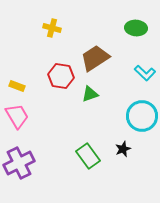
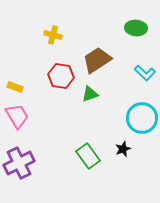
yellow cross: moved 1 px right, 7 px down
brown trapezoid: moved 2 px right, 2 px down
yellow rectangle: moved 2 px left, 1 px down
cyan circle: moved 2 px down
